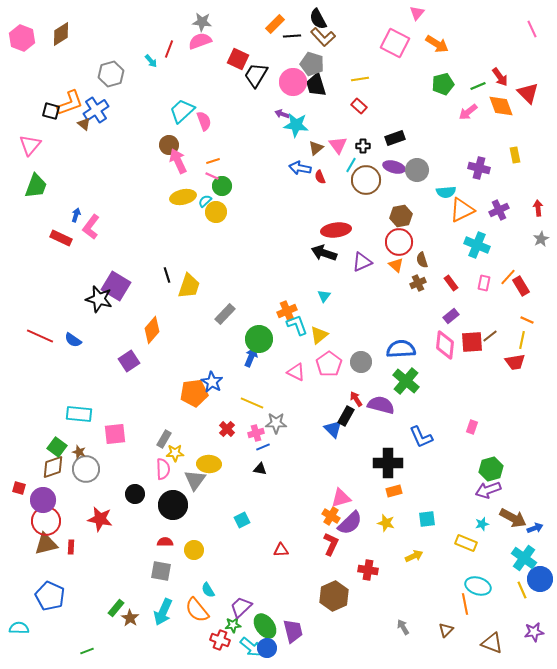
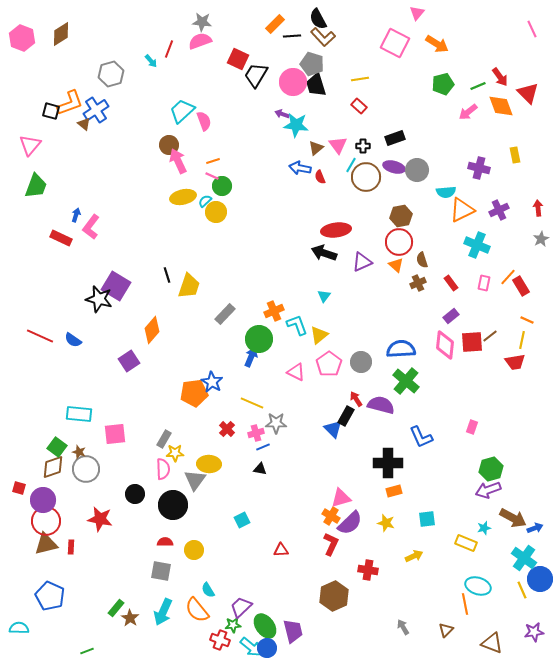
brown circle at (366, 180): moved 3 px up
orange cross at (287, 311): moved 13 px left
cyan star at (482, 524): moved 2 px right, 4 px down
